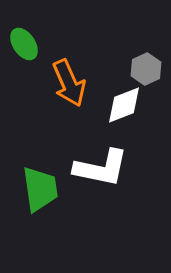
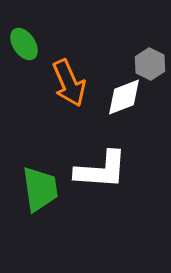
gray hexagon: moved 4 px right, 5 px up; rotated 8 degrees counterclockwise
white diamond: moved 8 px up
white L-shape: moved 2 px down; rotated 8 degrees counterclockwise
